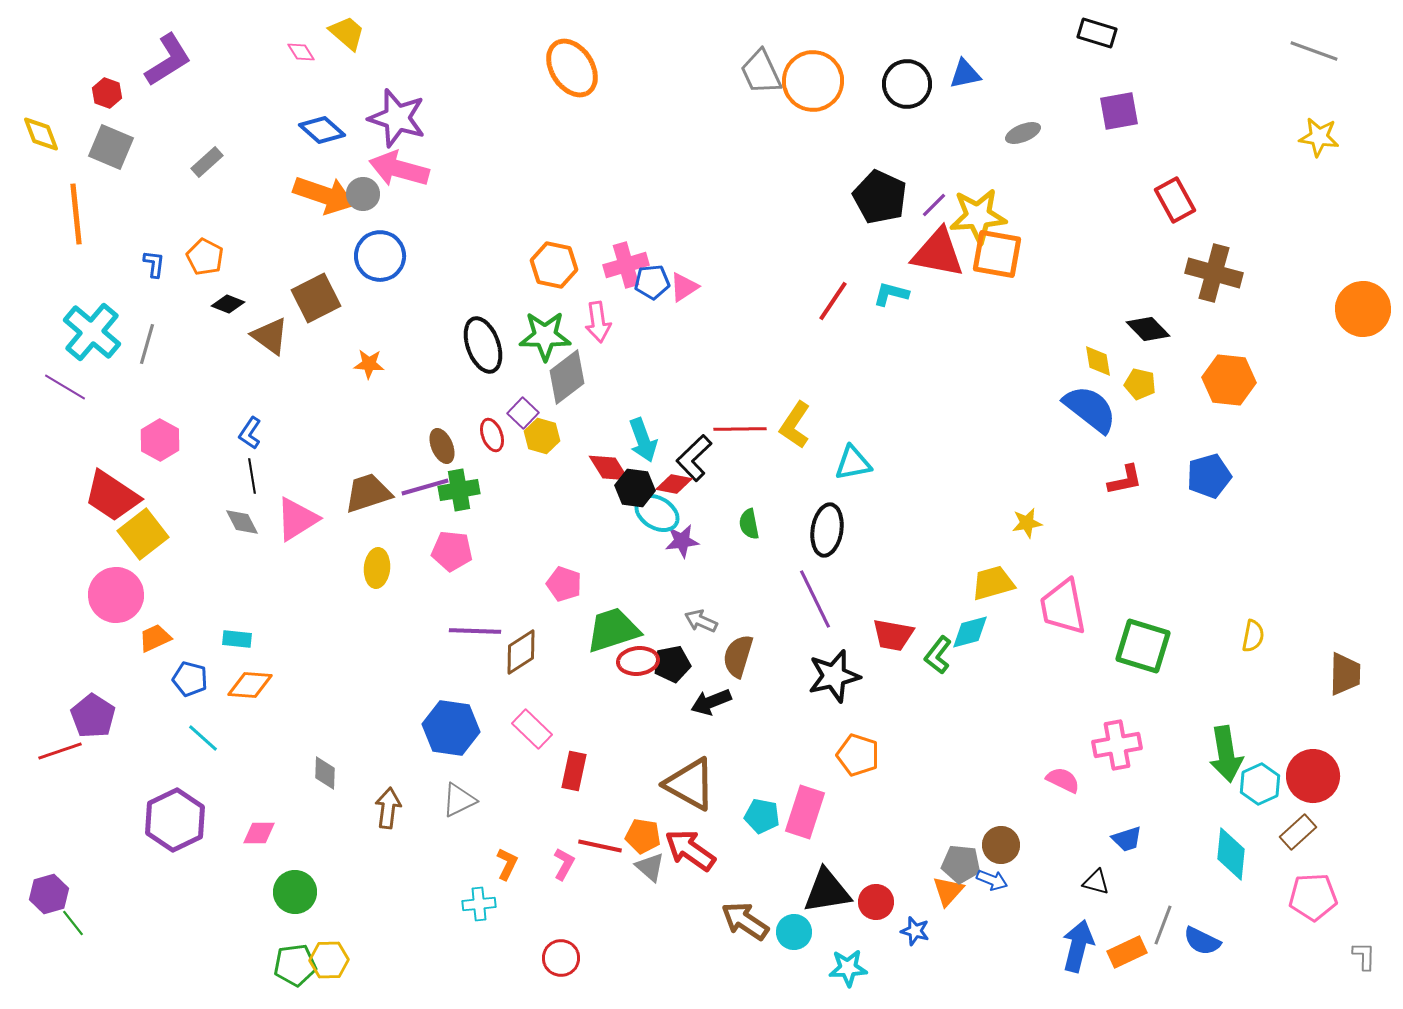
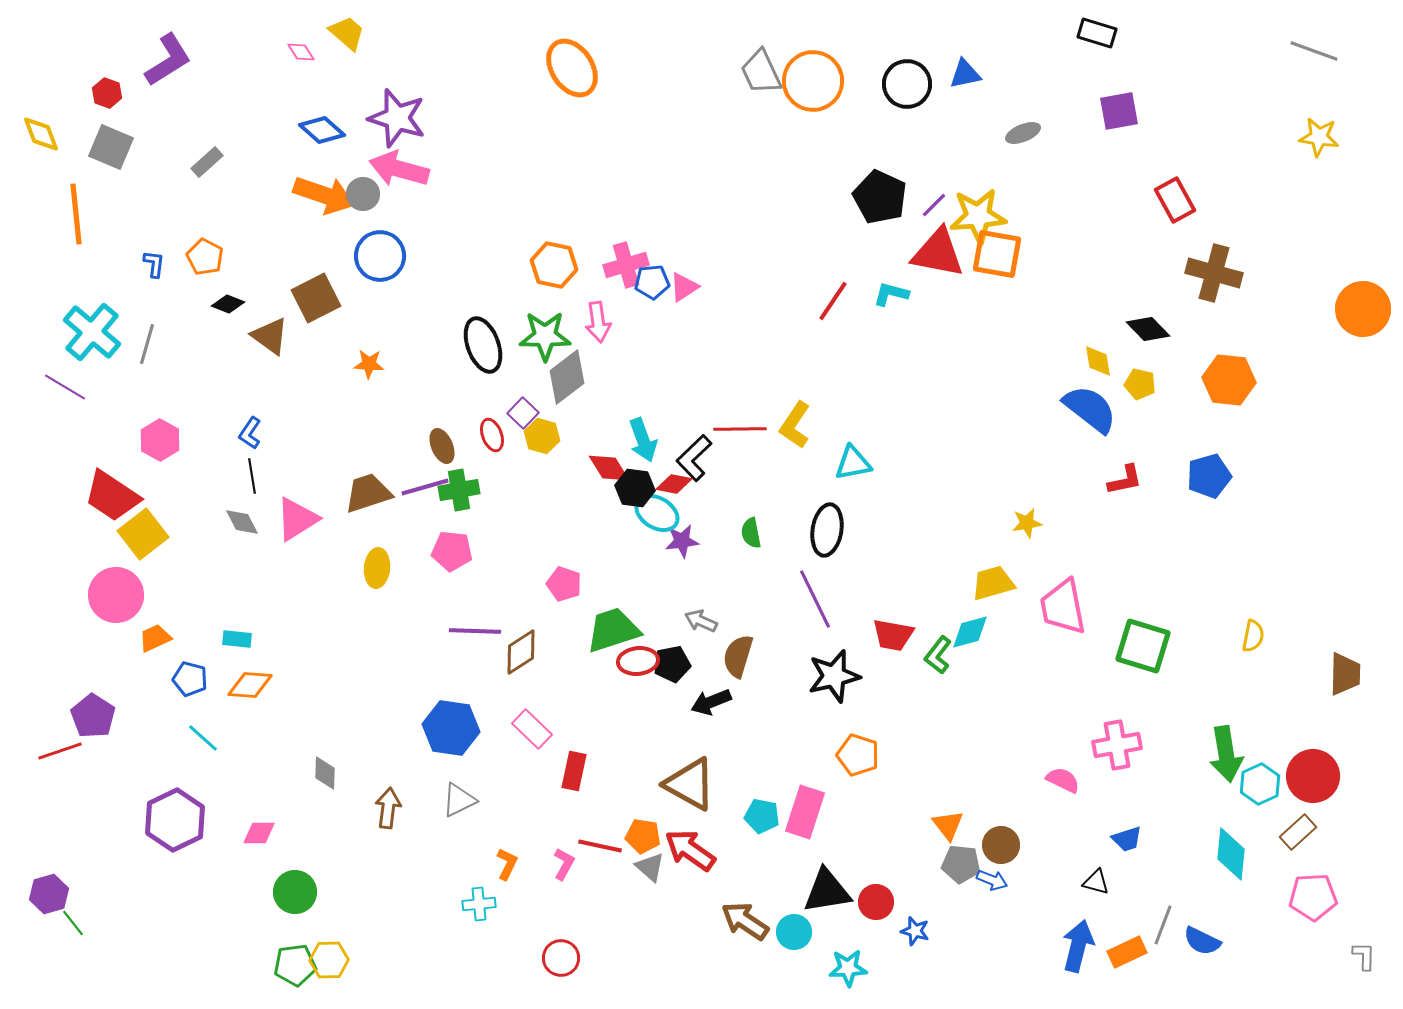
green semicircle at (749, 524): moved 2 px right, 9 px down
orange triangle at (948, 891): moved 66 px up; rotated 20 degrees counterclockwise
